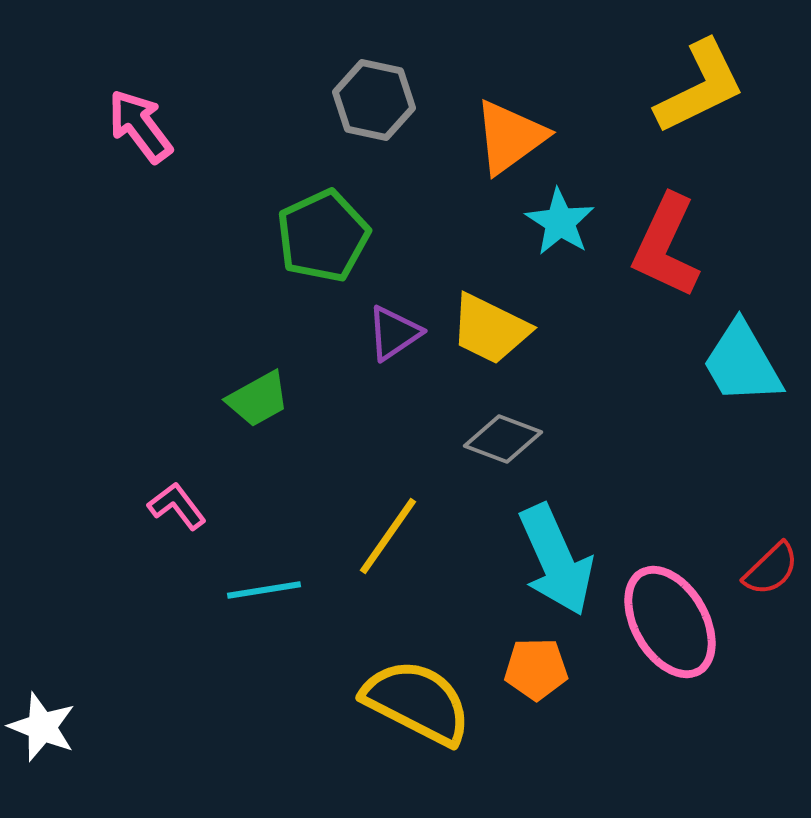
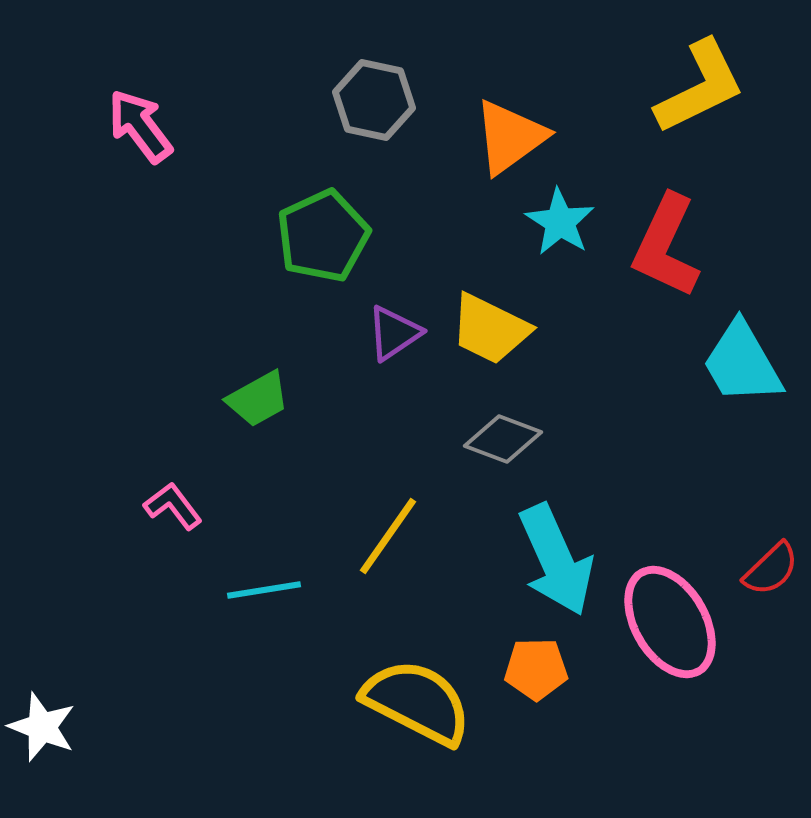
pink L-shape: moved 4 px left
